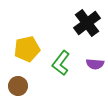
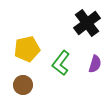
purple semicircle: rotated 78 degrees counterclockwise
brown circle: moved 5 px right, 1 px up
